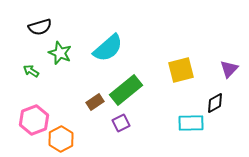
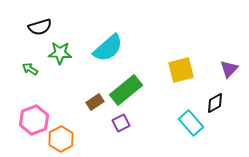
green star: rotated 20 degrees counterclockwise
green arrow: moved 1 px left, 2 px up
cyan rectangle: rotated 50 degrees clockwise
